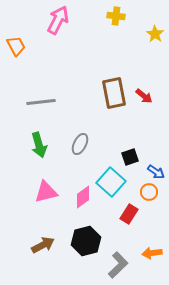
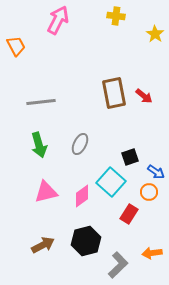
pink diamond: moved 1 px left, 1 px up
